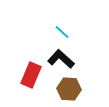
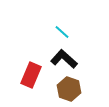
black L-shape: moved 3 px right
brown hexagon: rotated 15 degrees clockwise
